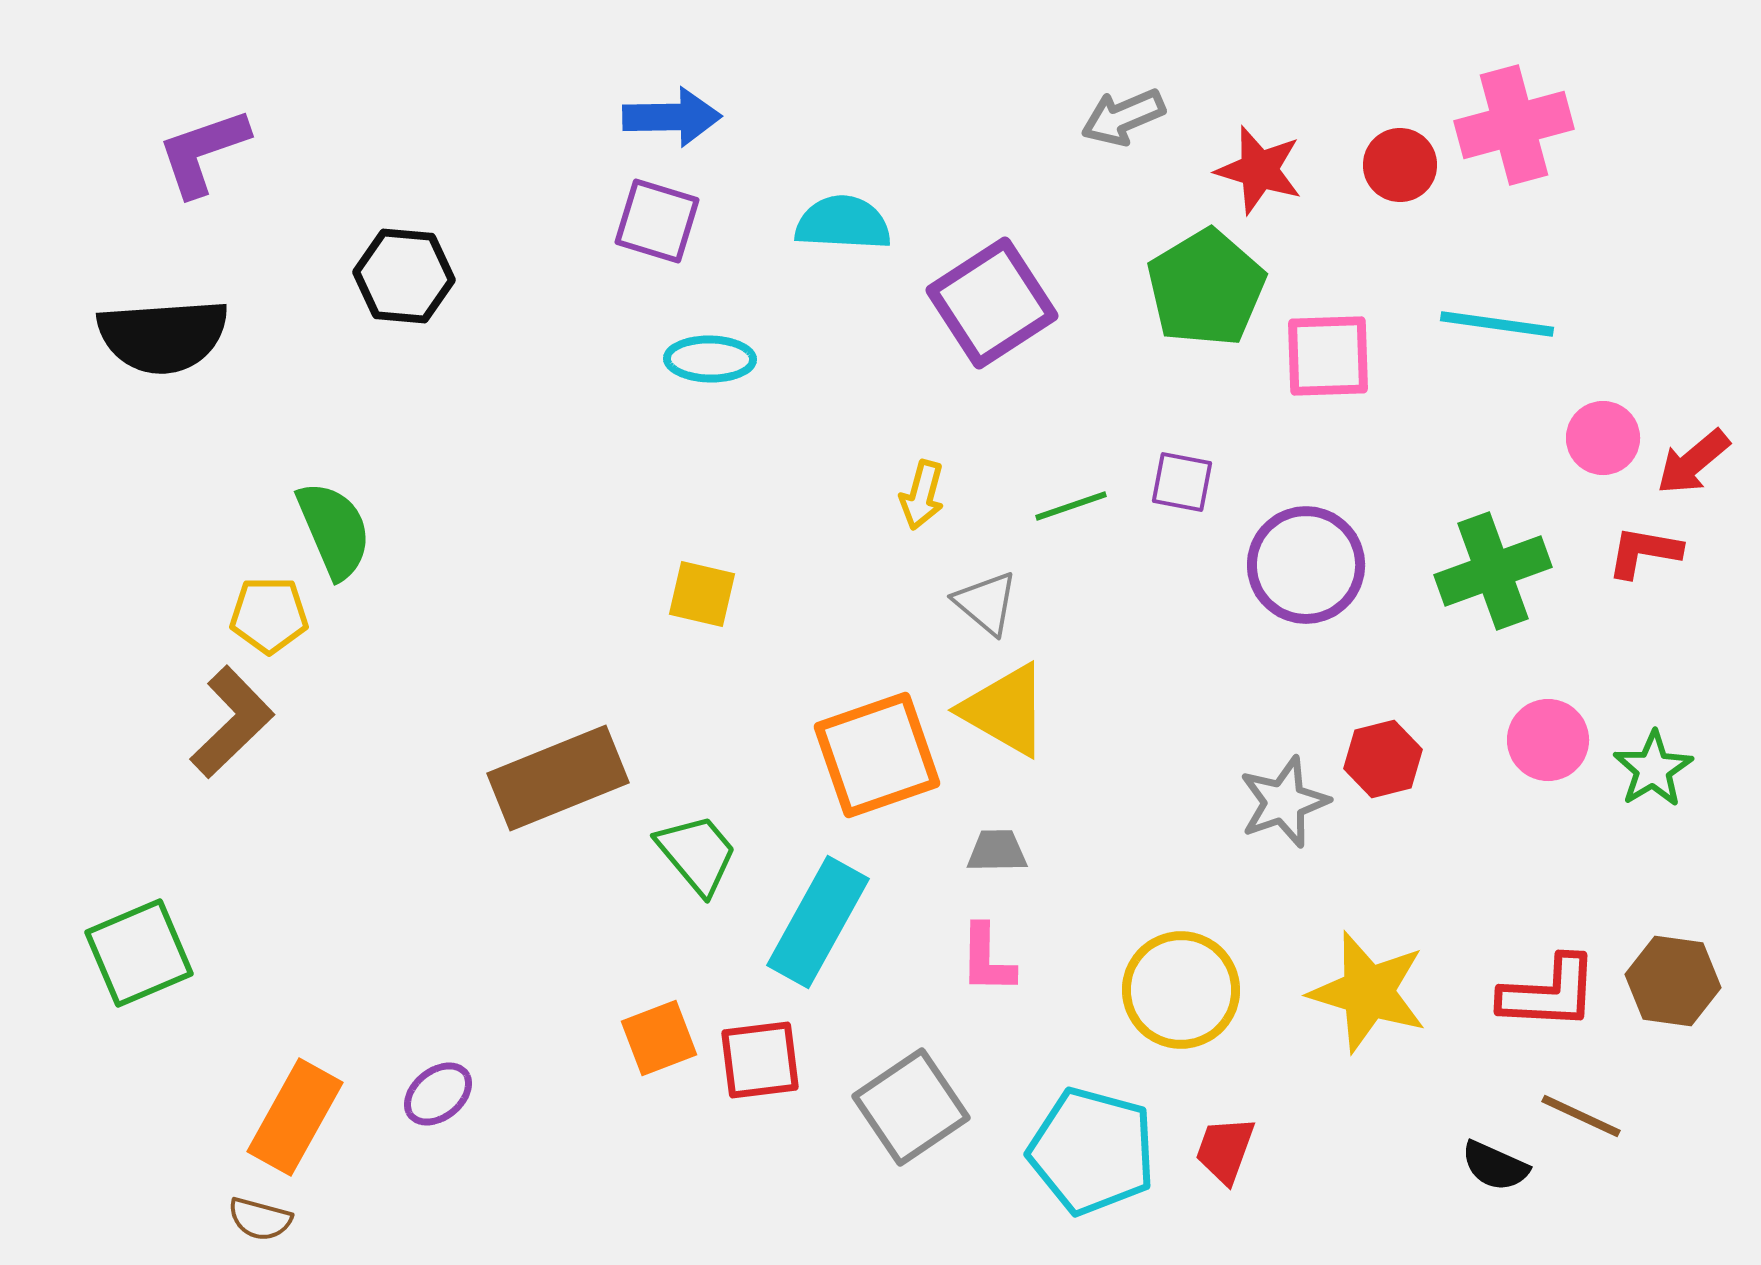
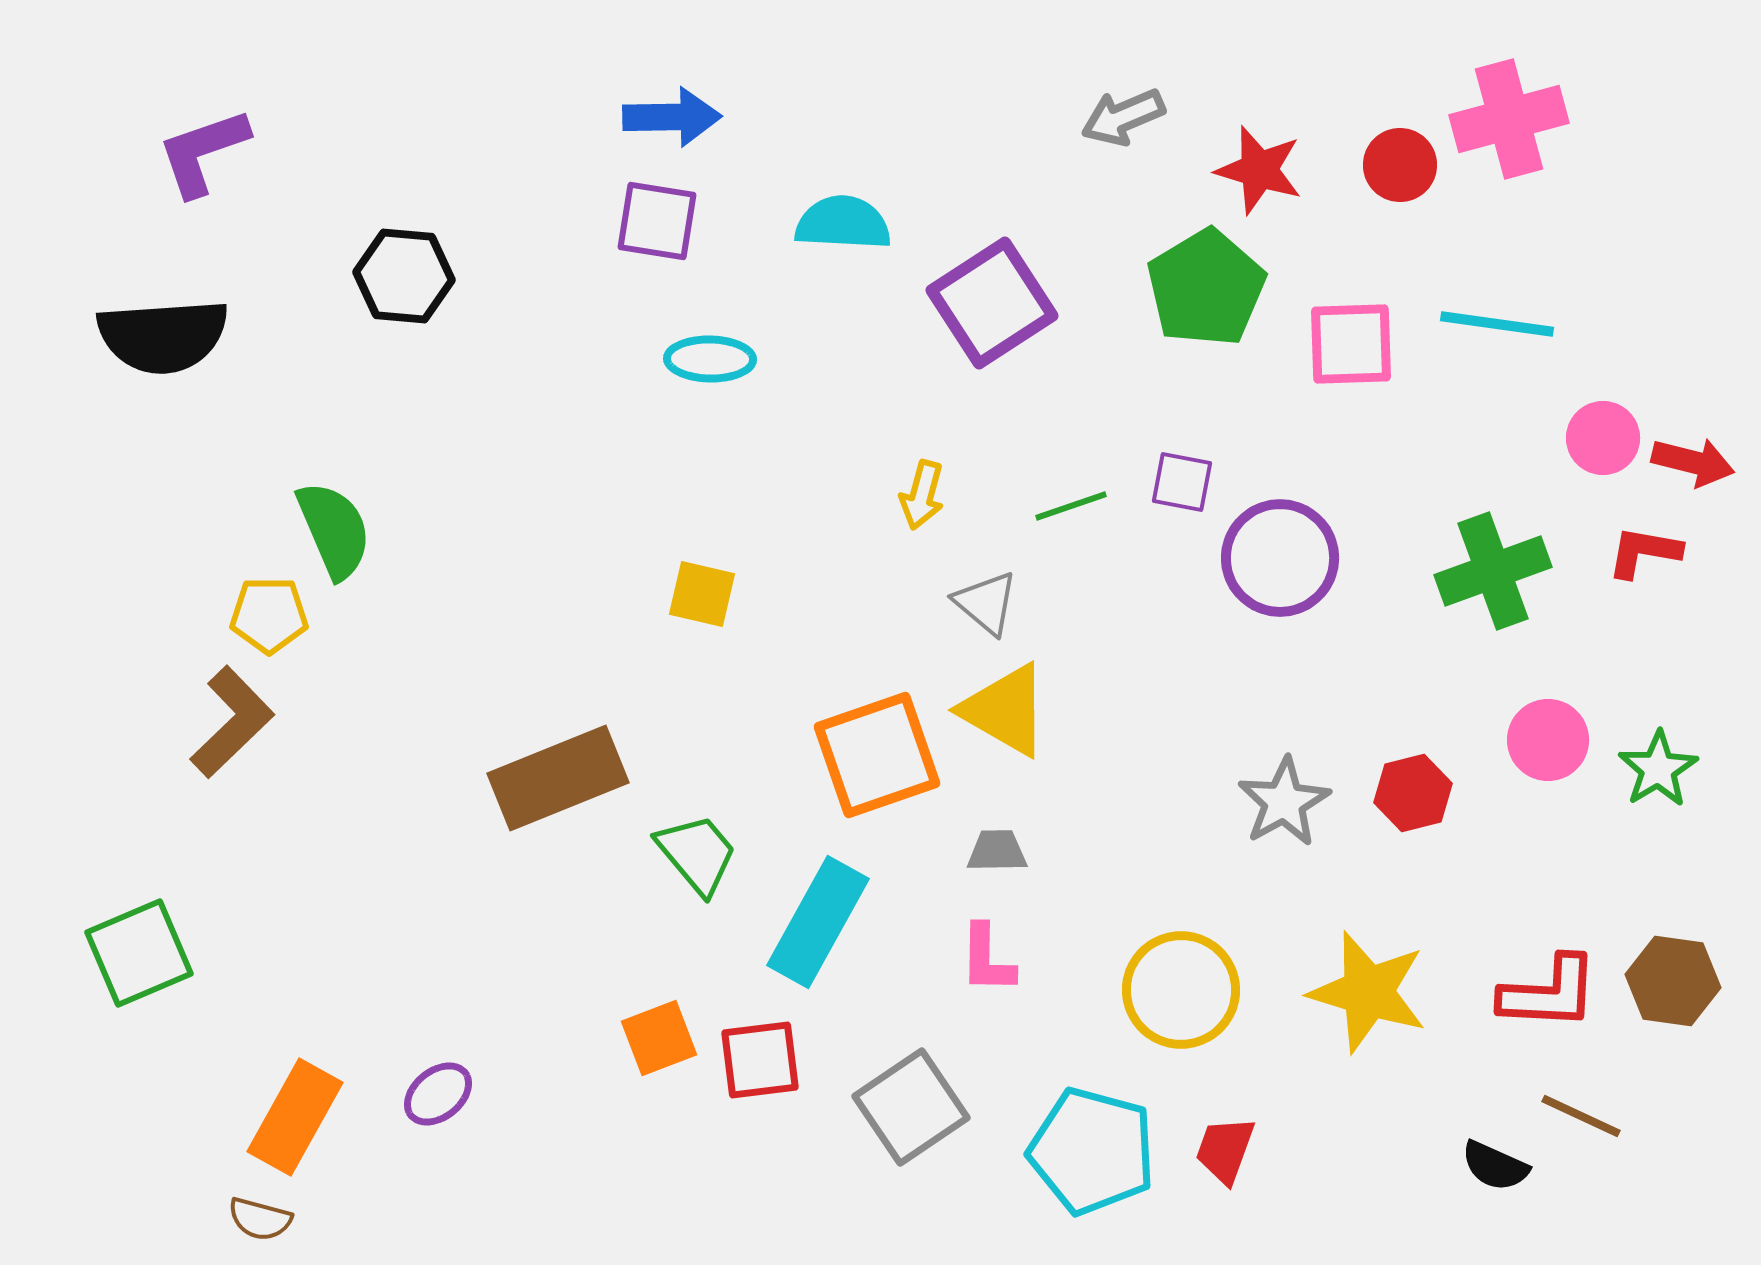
pink cross at (1514, 125): moved 5 px left, 6 px up
purple square at (657, 221): rotated 8 degrees counterclockwise
pink square at (1328, 356): moved 23 px right, 12 px up
red arrow at (1693, 462): rotated 126 degrees counterclockwise
purple circle at (1306, 565): moved 26 px left, 7 px up
red hexagon at (1383, 759): moved 30 px right, 34 px down
green star at (1653, 769): moved 5 px right
gray star at (1284, 802): rotated 10 degrees counterclockwise
